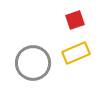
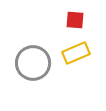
red square: rotated 24 degrees clockwise
